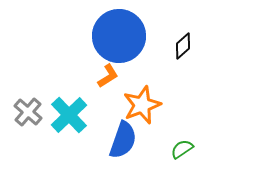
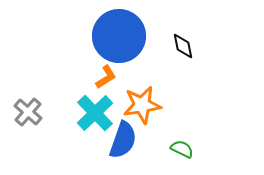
black diamond: rotated 60 degrees counterclockwise
orange L-shape: moved 2 px left, 1 px down
orange star: rotated 12 degrees clockwise
cyan cross: moved 26 px right, 2 px up
green semicircle: rotated 60 degrees clockwise
